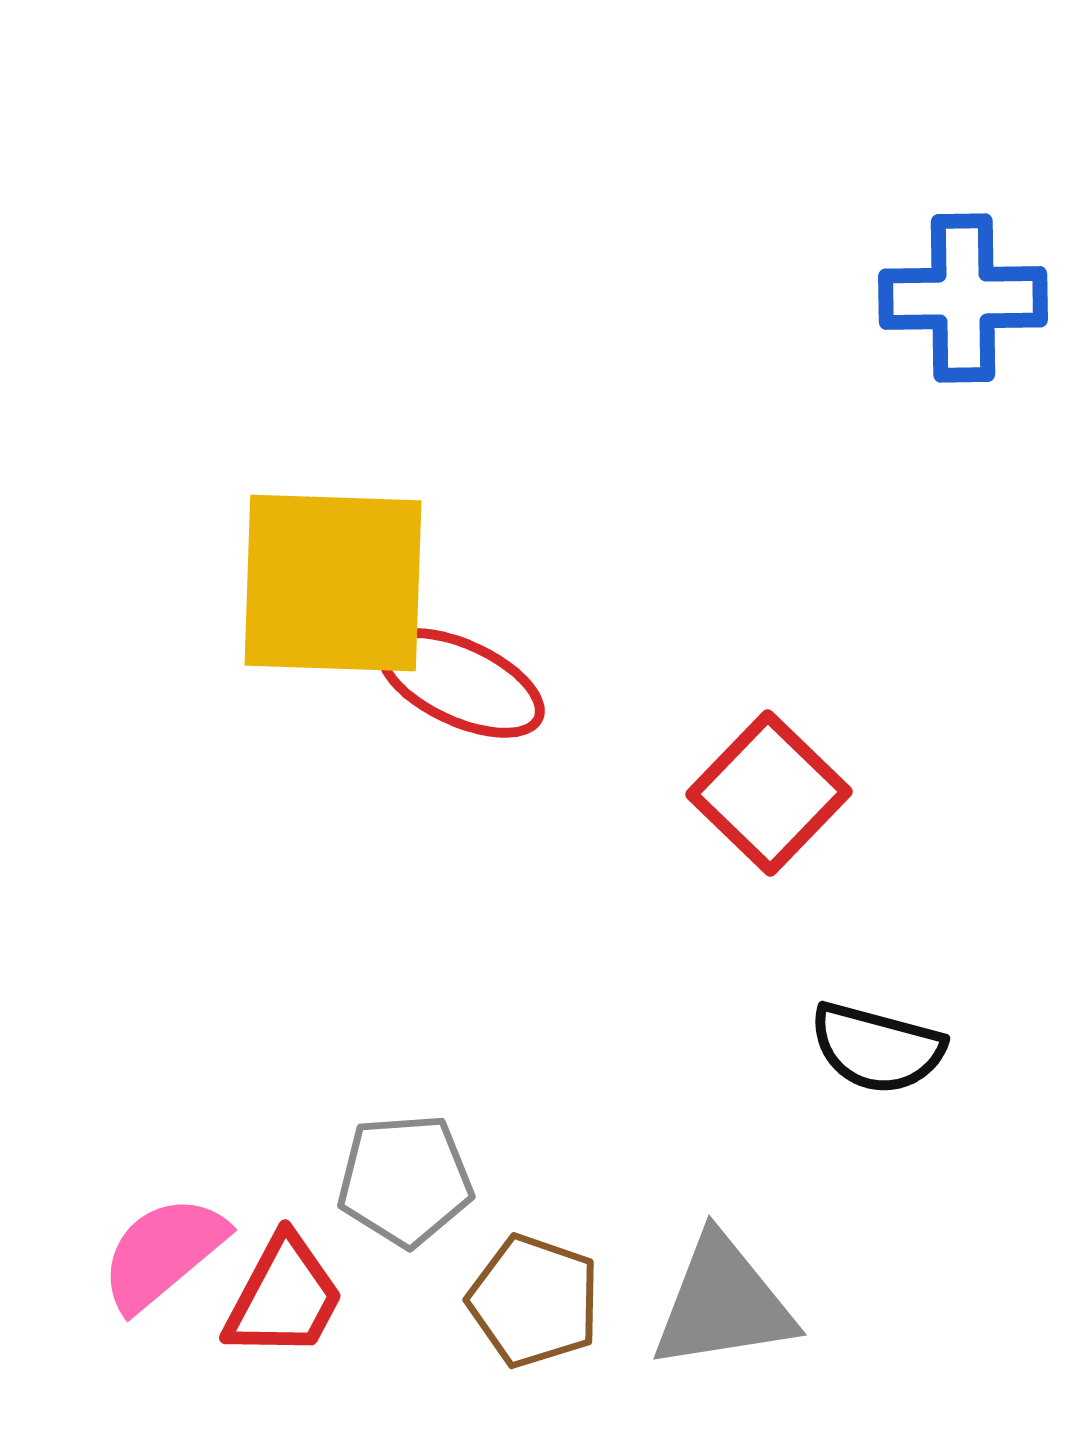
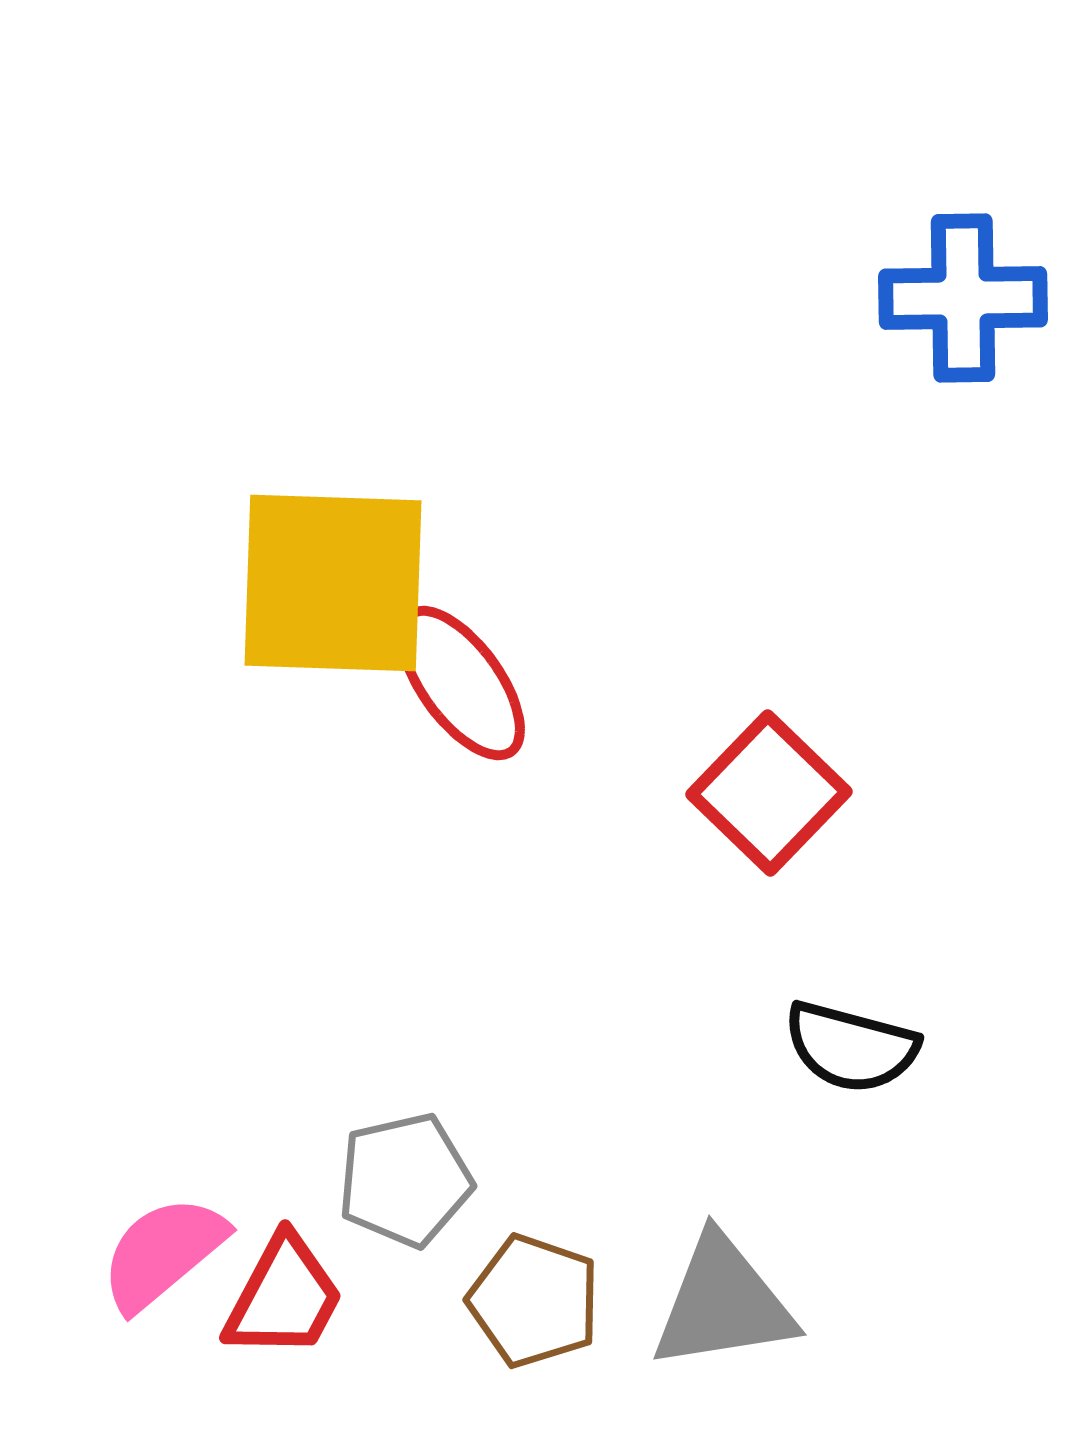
red ellipse: rotated 29 degrees clockwise
black semicircle: moved 26 px left, 1 px up
gray pentagon: rotated 9 degrees counterclockwise
